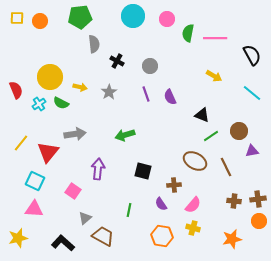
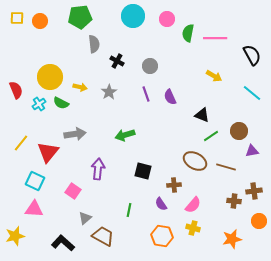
brown line at (226, 167): rotated 48 degrees counterclockwise
brown cross at (258, 199): moved 4 px left, 8 px up
yellow star at (18, 238): moved 3 px left, 2 px up
